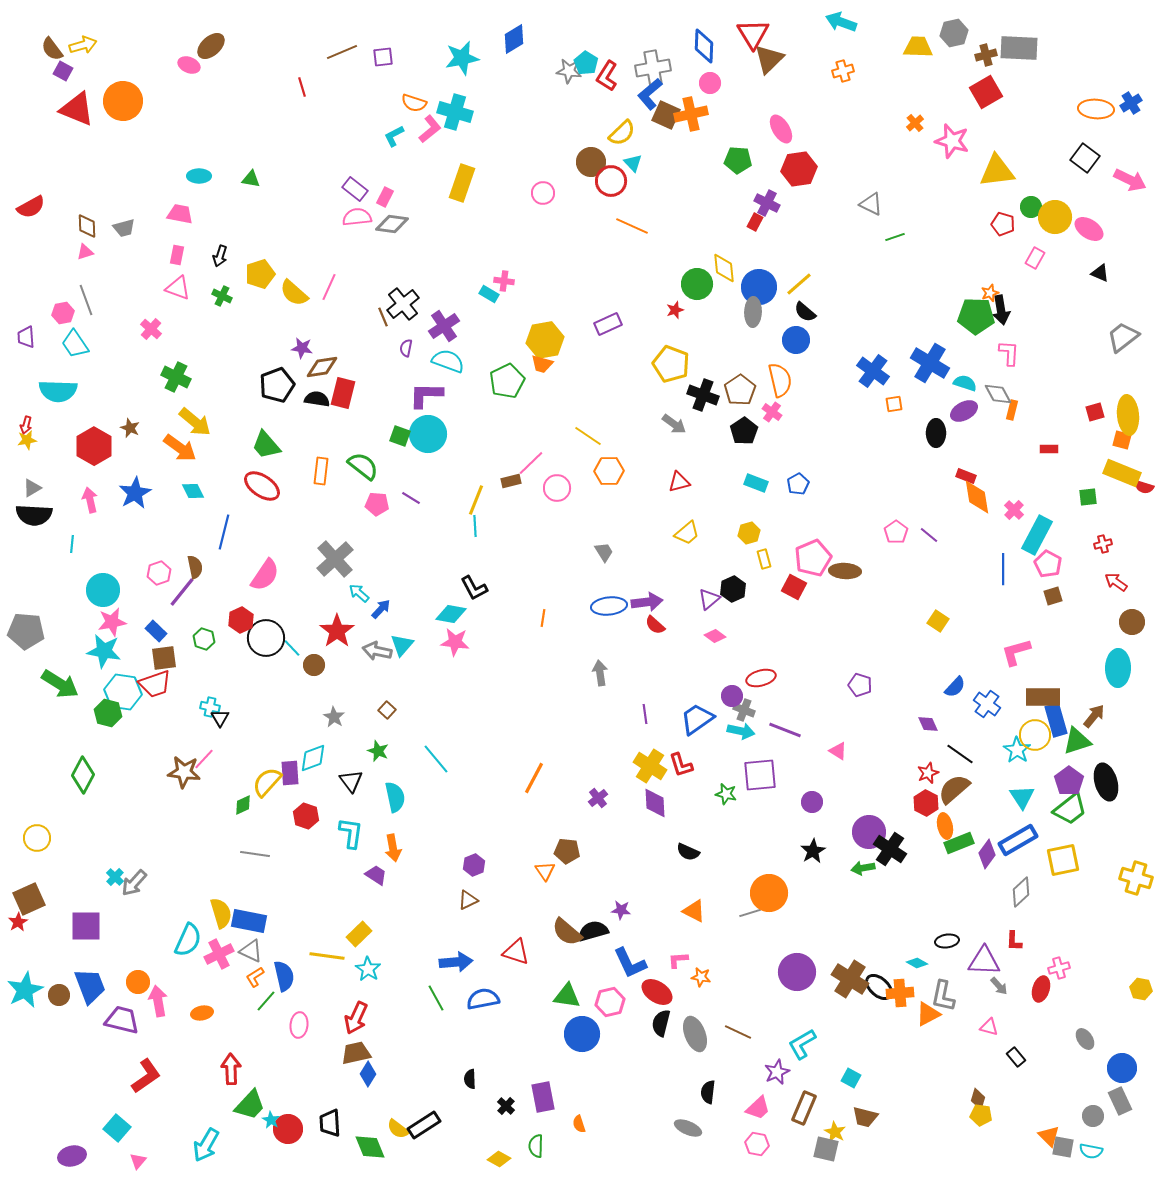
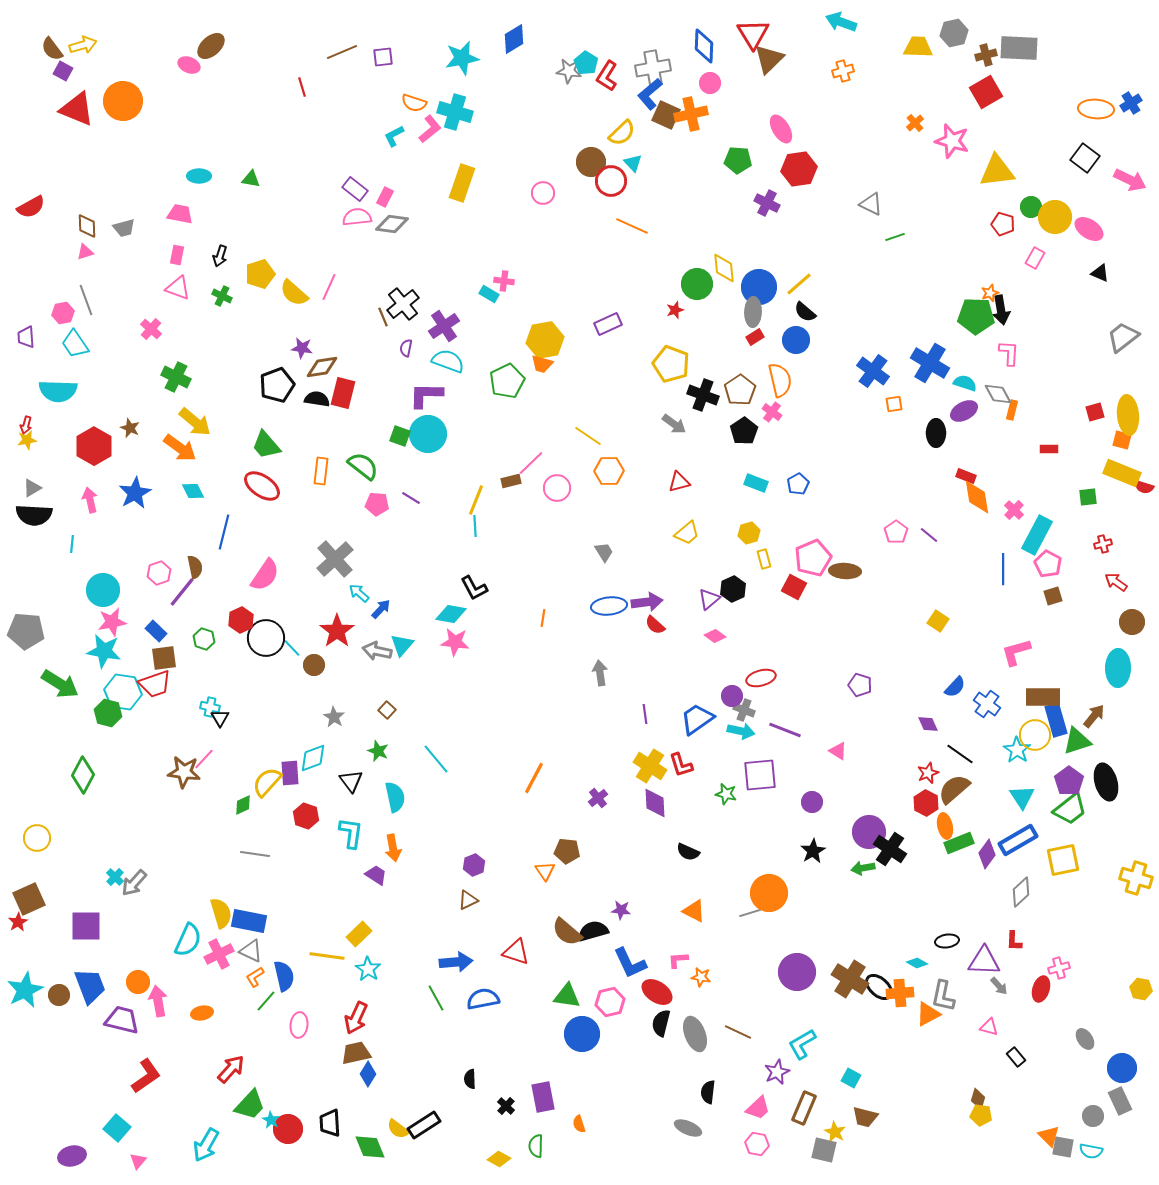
red rectangle at (755, 222): moved 115 px down; rotated 30 degrees clockwise
red arrow at (231, 1069): rotated 44 degrees clockwise
gray square at (826, 1149): moved 2 px left, 1 px down
